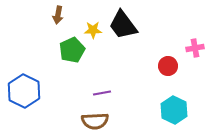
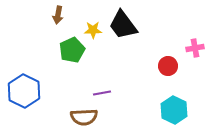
brown semicircle: moved 11 px left, 4 px up
